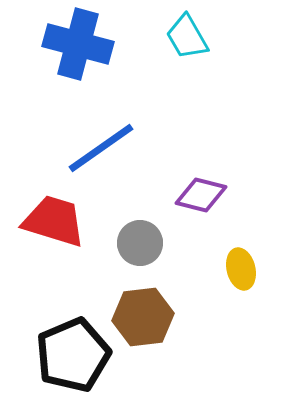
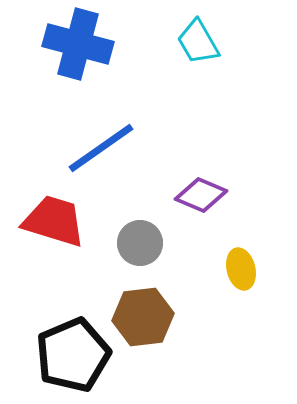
cyan trapezoid: moved 11 px right, 5 px down
purple diamond: rotated 9 degrees clockwise
